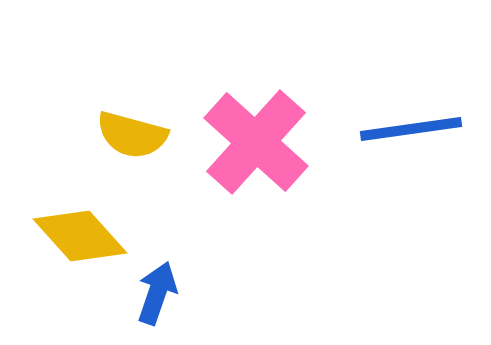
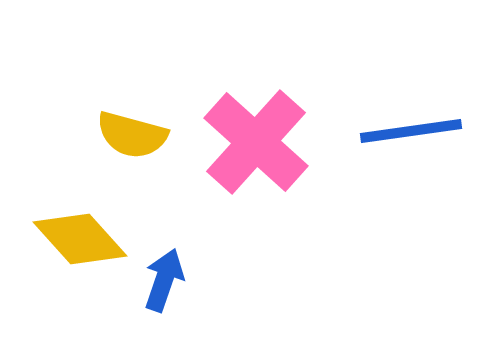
blue line: moved 2 px down
yellow diamond: moved 3 px down
blue arrow: moved 7 px right, 13 px up
